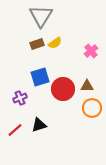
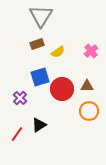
yellow semicircle: moved 3 px right, 9 px down
red circle: moved 1 px left
purple cross: rotated 24 degrees counterclockwise
orange circle: moved 3 px left, 3 px down
black triangle: rotated 14 degrees counterclockwise
red line: moved 2 px right, 4 px down; rotated 14 degrees counterclockwise
